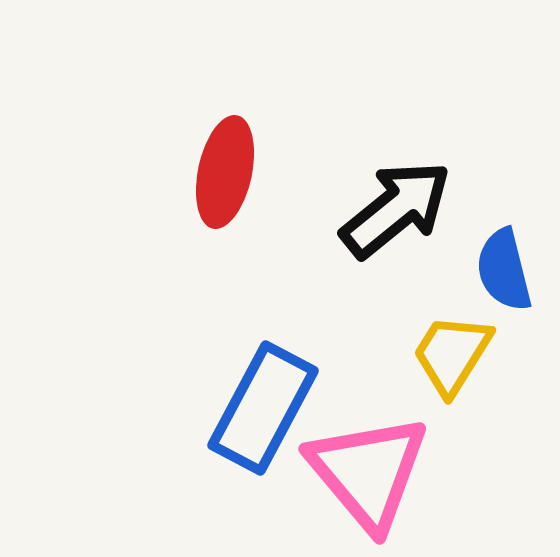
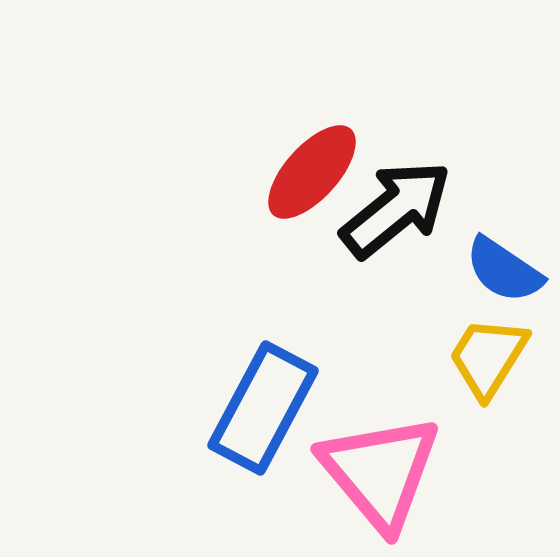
red ellipse: moved 87 px right; rotated 30 degrees clockwise
blue semicircle: rotated 42 degrees counterclockwise
yellow trapezoid: moved 36 px right, 3 px down
pink triangle: moved 12 px right
